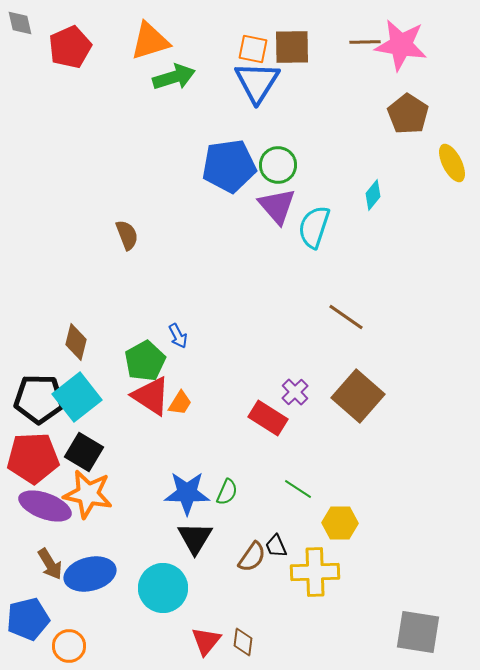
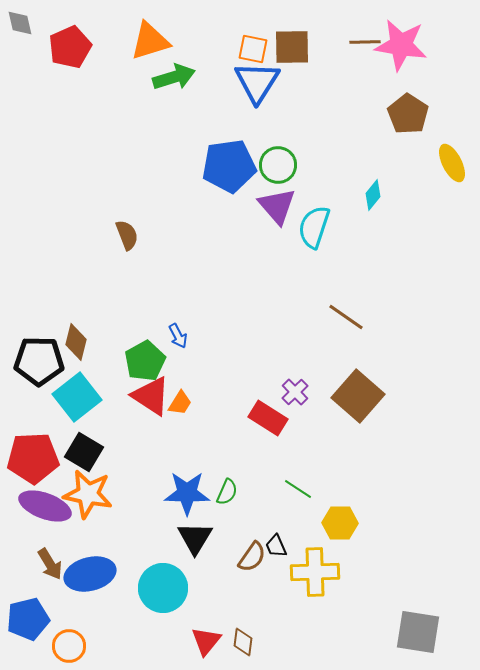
black pentagon at (39, 399): moved 38 px up
